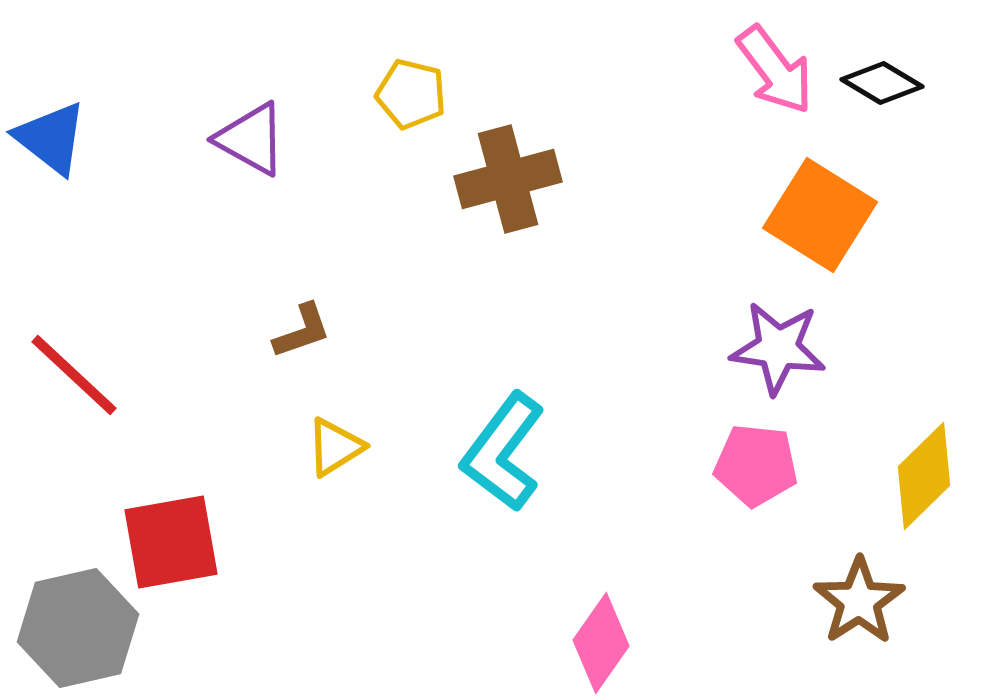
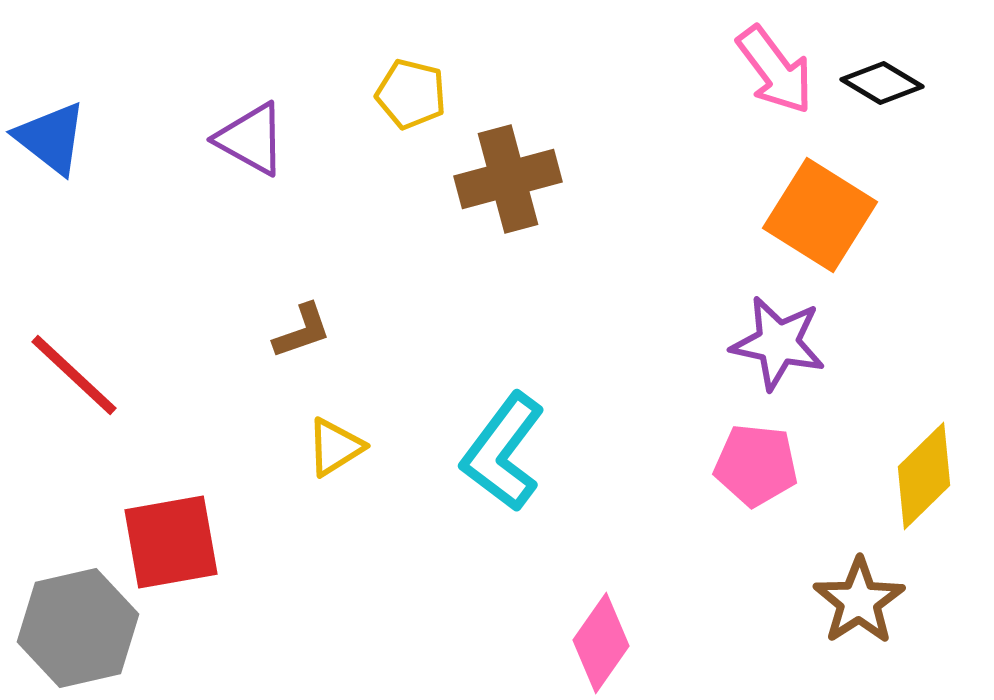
purple star: moved 5 px up; rotated 4 degrees clockwise
